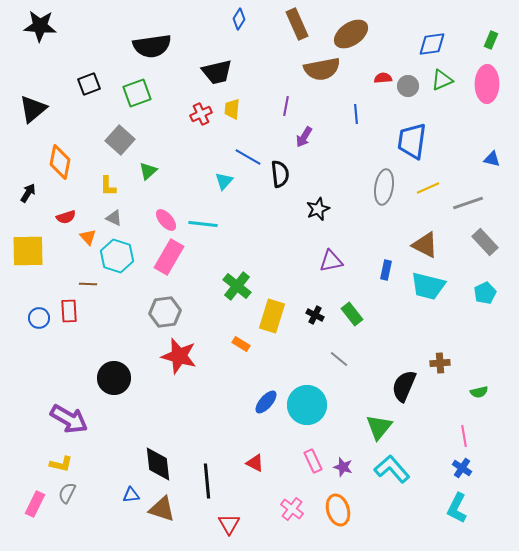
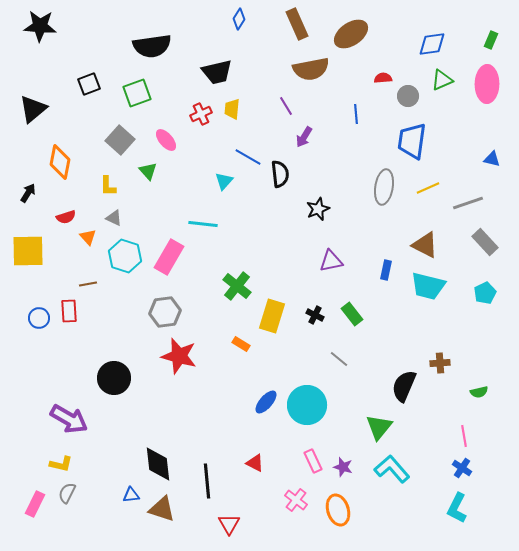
brown semicircle at (322, 69): moved 11 px left
gray circle at (408, 86): moved 10 px down
purple line at (286, 106): rotated 42 degrees counterclockwise
green triangle at (148, 171): rotated 30 degrees counterclockwise
pink ellipse at (166, 220): moved 80 px up
cyan hexagon at (117, 256): moved 8 px right
brown line at (88, 284): rotated 12 degrees counterclockwise
pink cross at (292, 509): moved 4 px right, 9 px up
